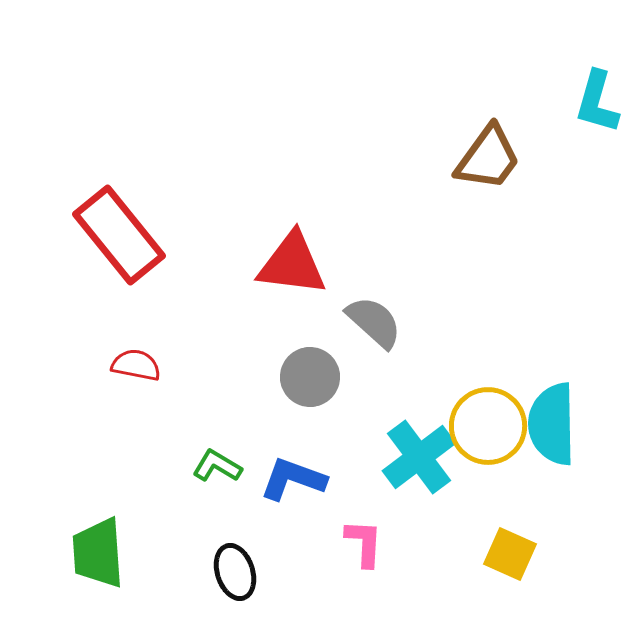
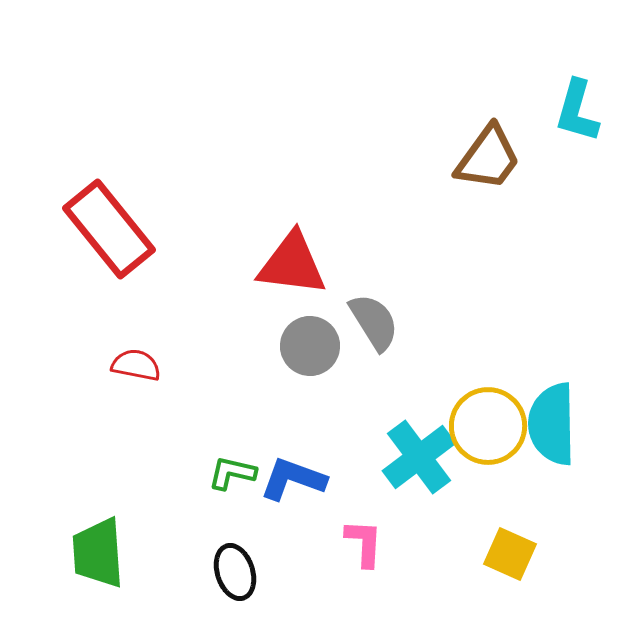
cyan L-shape: moved 20 px left, 9 px down
red rectangle: moved 10 px left, 6 px up
gray semicircle: rotated 16 degrees clockwise
gray circle: moved 31 px up
green L-shape: moved 15 px right, 7 px down; rotated 18 degrees counterclockwise
